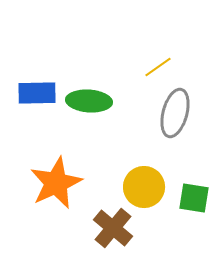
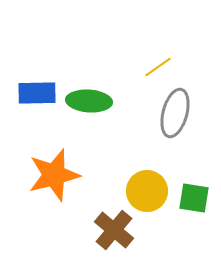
orange star: moved 2 px left, 8 px up; rotated 10 degrees clockwise
yellow circle: moved 3 px right, 4 px down
brown cross: moved 1 px right, 2 px down
